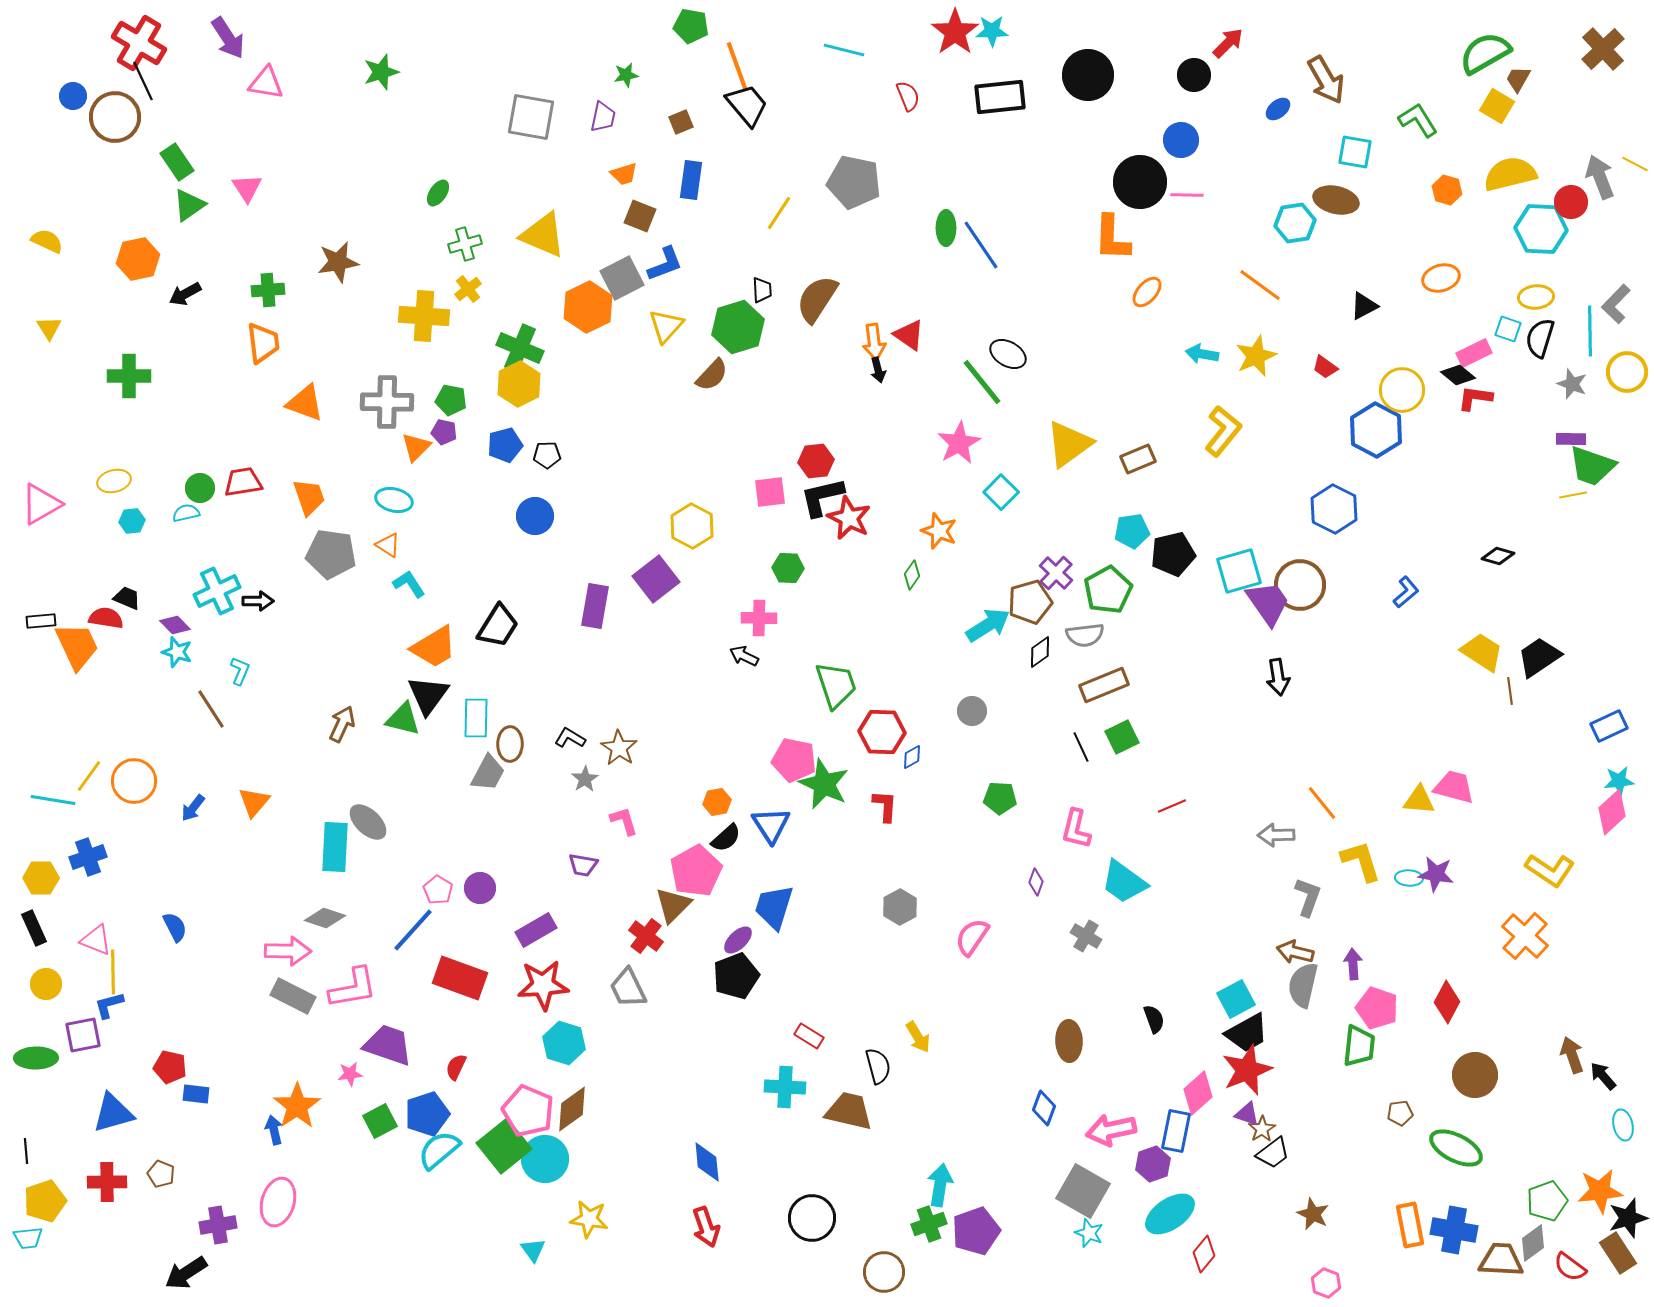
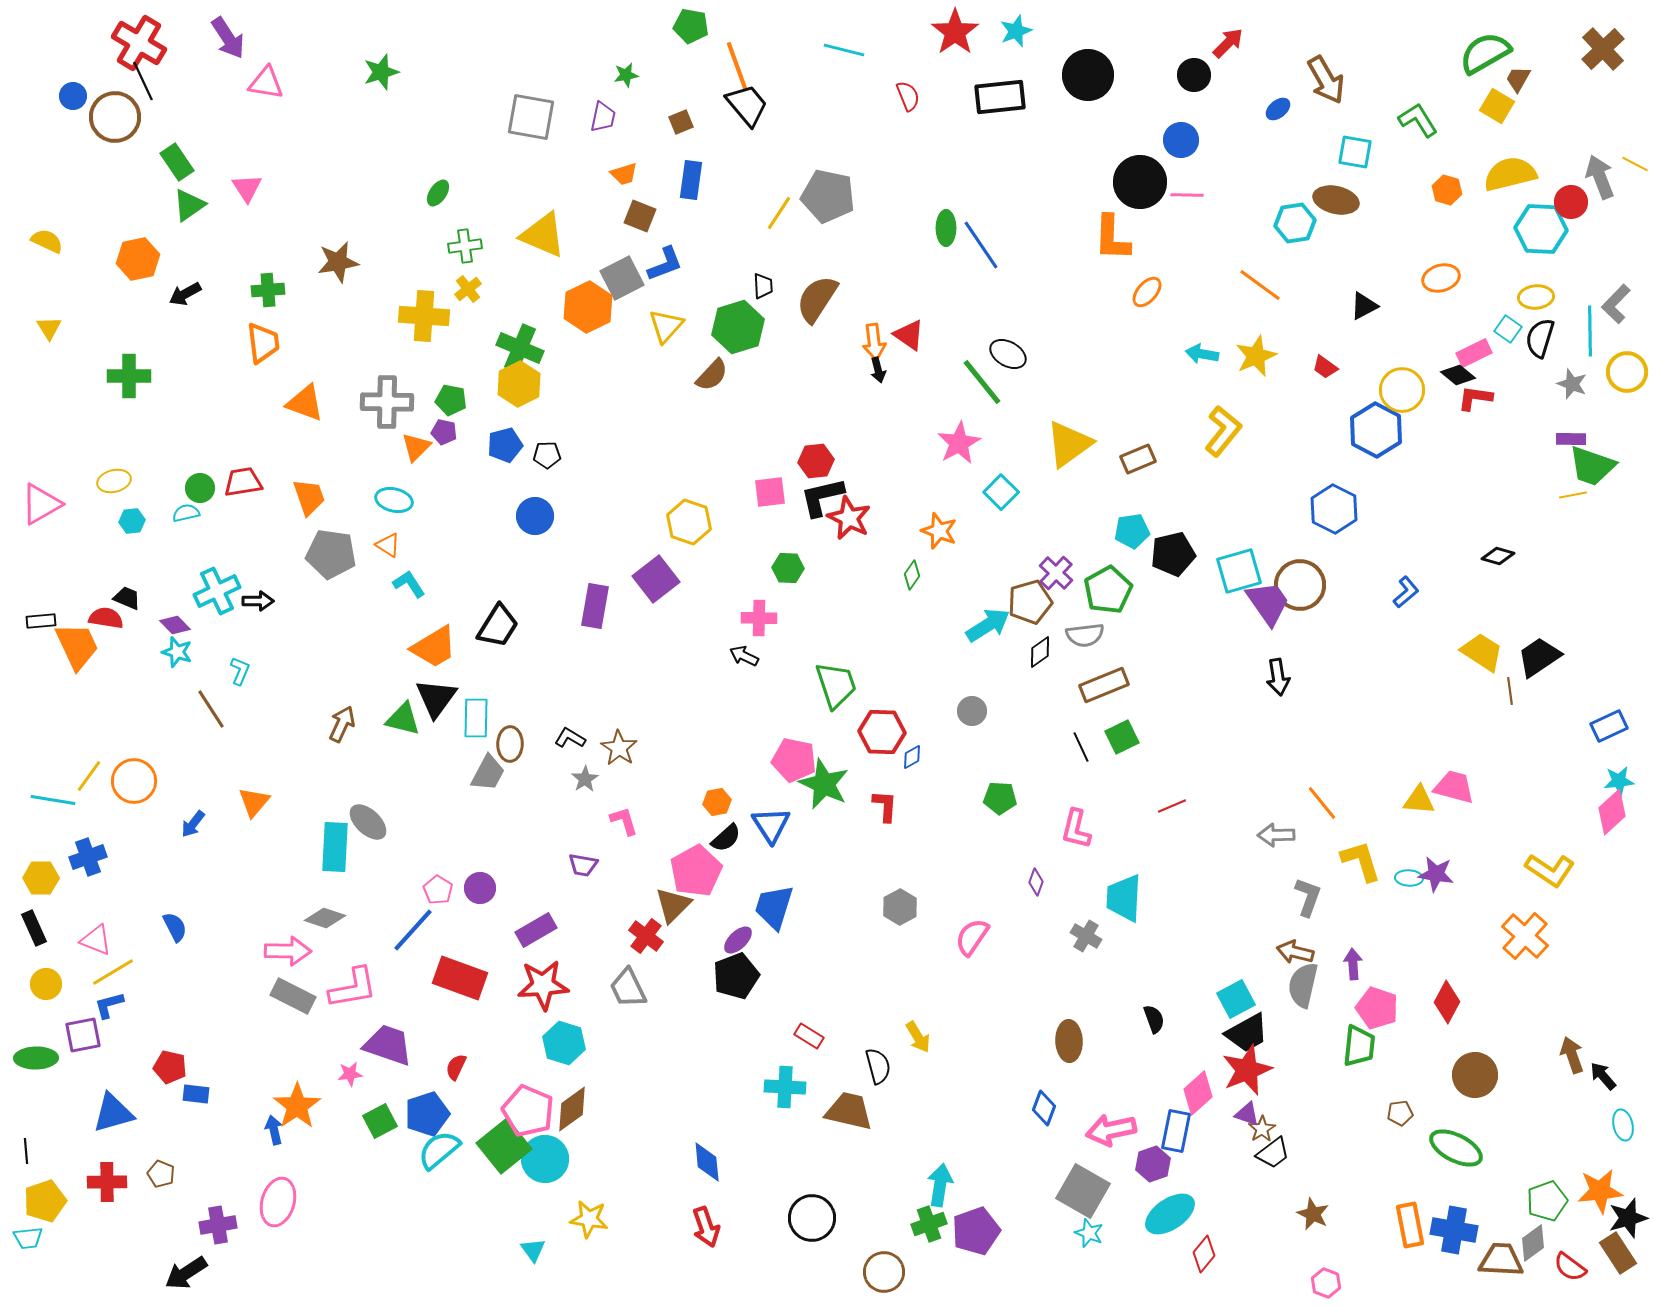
cyan star at (992, 31): moved 24 px right; rotated 20 degrees counterclockwise
gray pentagon at (854, 182): moved 26 px left, 14 px down
green cross at (465, 244): moved 2 px down; rotated 8 degrees clockwise
black trapezoid at (762, 290): moved 1 px right, 4 px up
cyan square at (1508, 329): rotated 16 degrees clockwise
yellow hexagon at (692, 526): moved 3 px left, 4 px up; rotated 9 degrees counterclockwise
black triangle at (428, 695): moved 8 px right, 3 px down
blue arrow at (193, 808): moved 16 px down
cyan trapezoid at (1124, 882): moved 16 px down; rotated 57 degrees clockwise
yellow line at (113, 972): rotated 60 degrees clockwise
